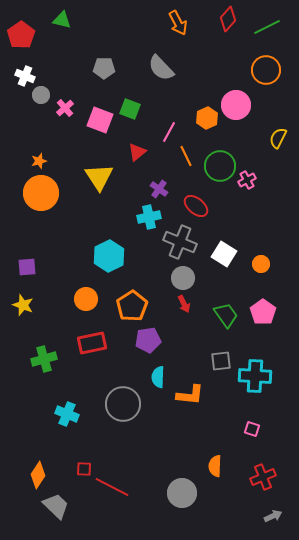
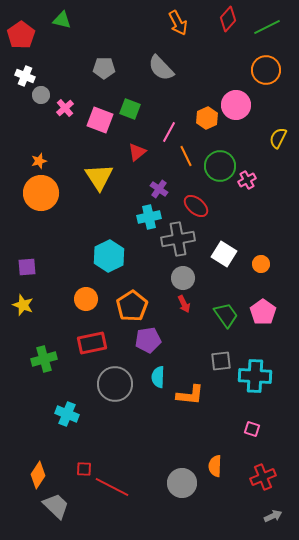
gray cross at (180, 242): moved 2 px left, 3 px up; rotated 32 degrees counterclockwise
gray circle at (123, 404): moved 8 px left, 20 px up
gray circle at (182, 493): moved 10 px up
